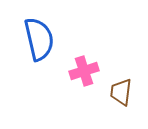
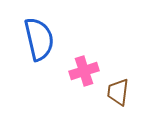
brown trapezoid: moved 3 px left
